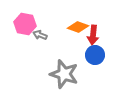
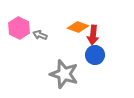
pink hexagon: moved 6 px left, 4 px down; rotated 15 degrees clockwise
